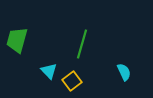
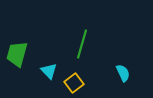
green trapezoid: moved 14 px down
cyan semicircle: moved 1 px left, 1 px down
yellow square: moved 2 px right, 2 px down
